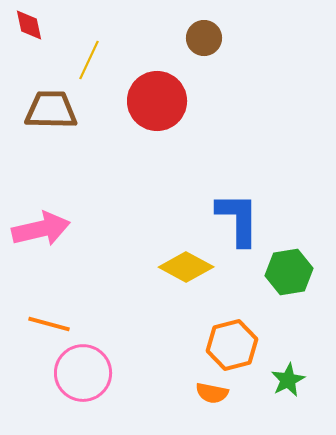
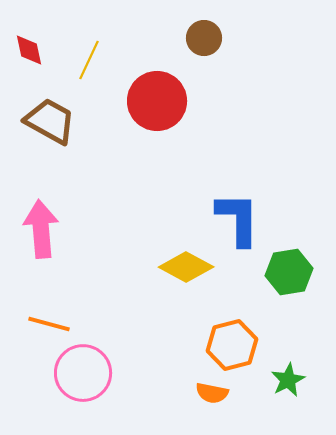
red diamond: moved 25 px down
brown trapezoid: moved 1 px left, 11 px down; rotated 28 degrees clockwise
pink arrow: rotated 82 degrees counterclockwise
